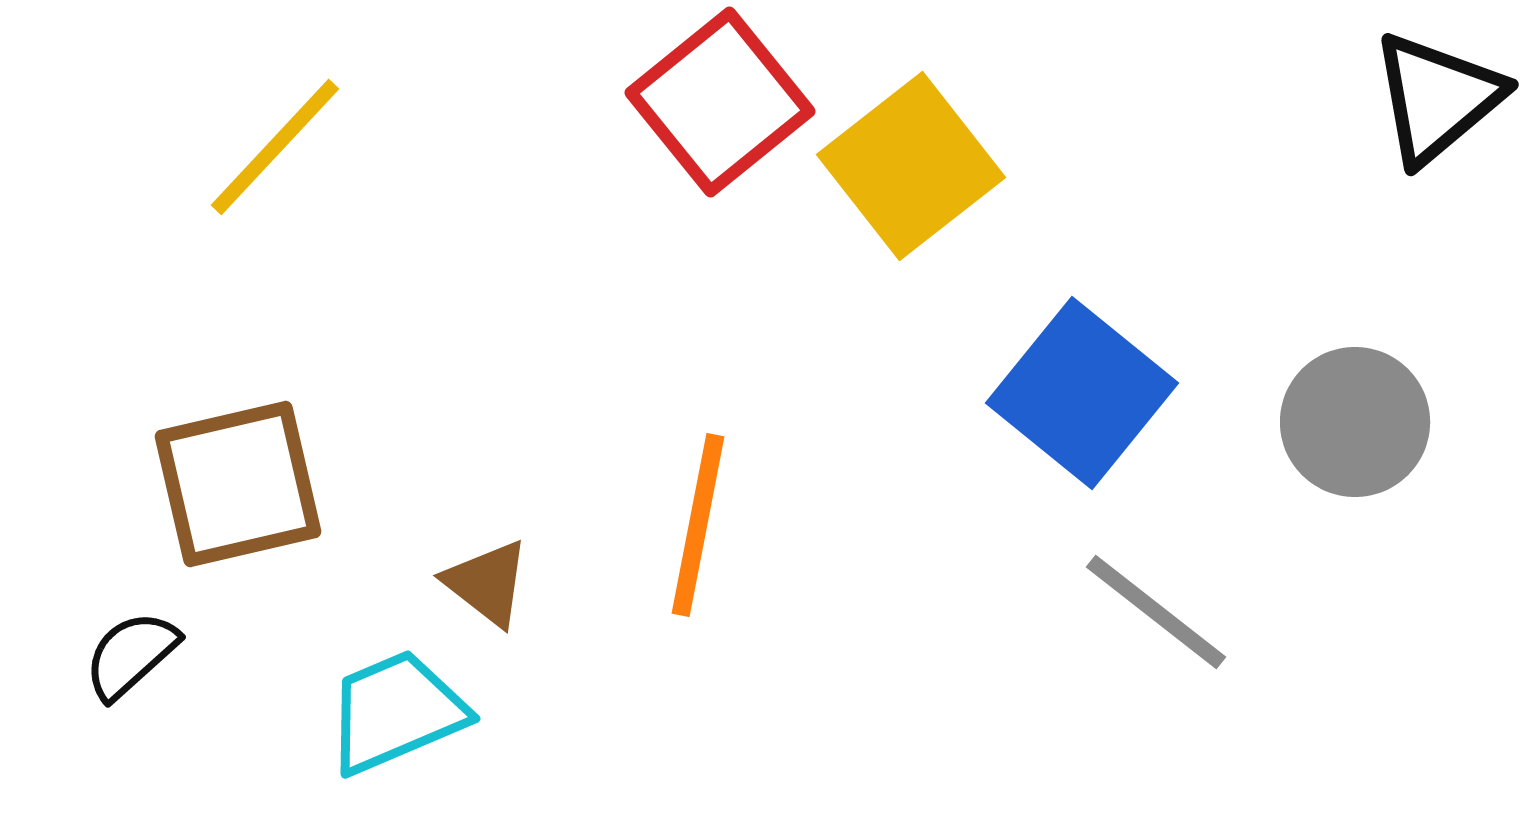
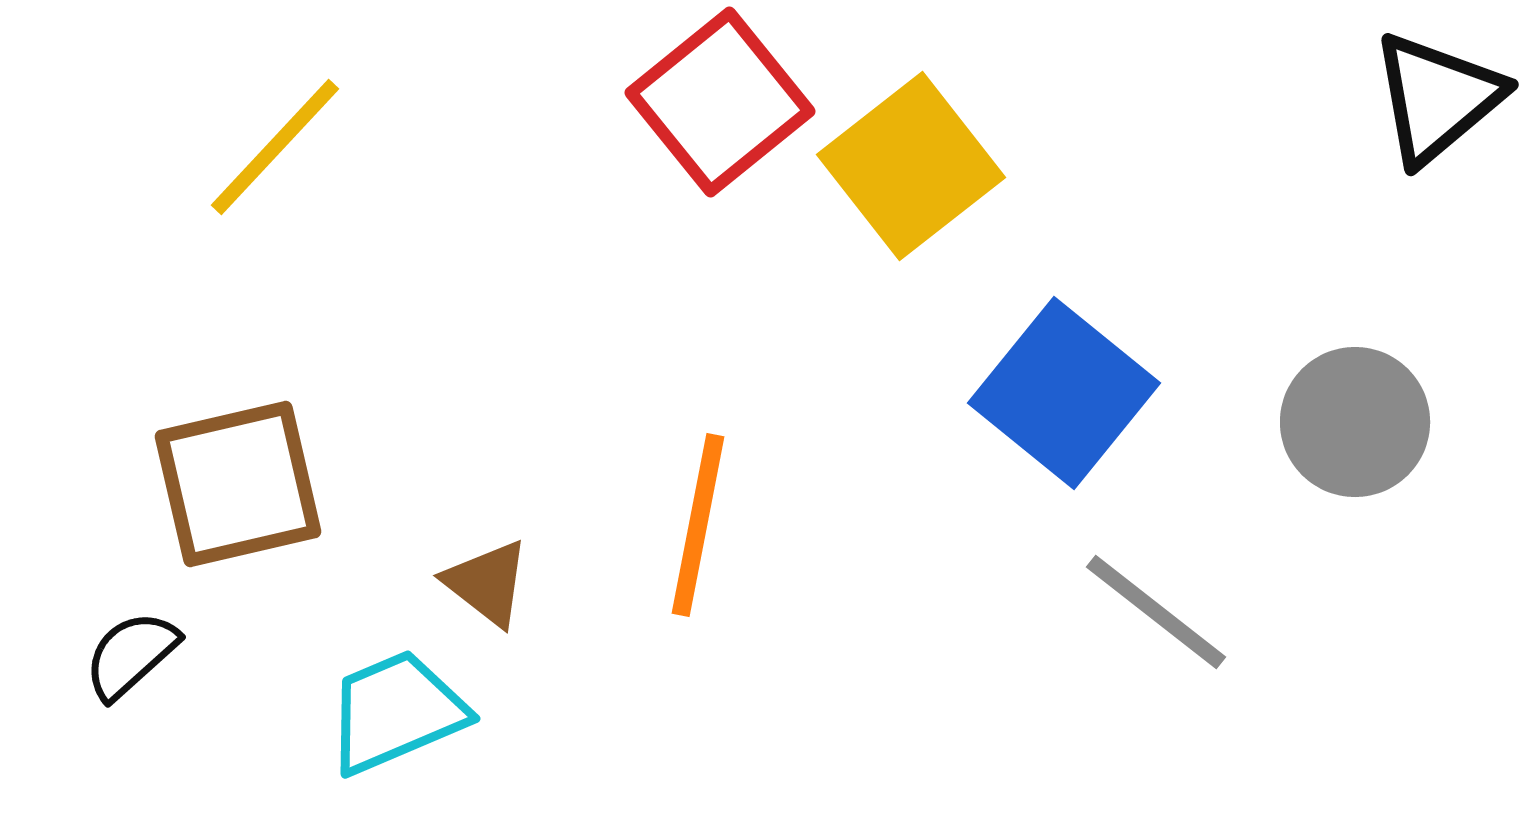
blue square: moved 18 px left
